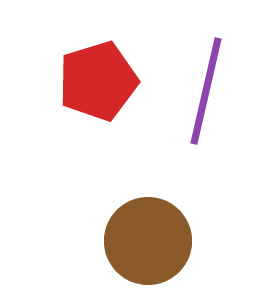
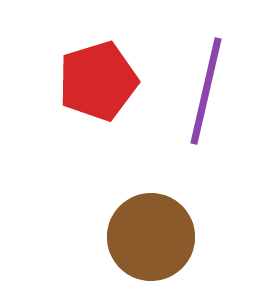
brown circle: moved 3 px right, 4 px up
